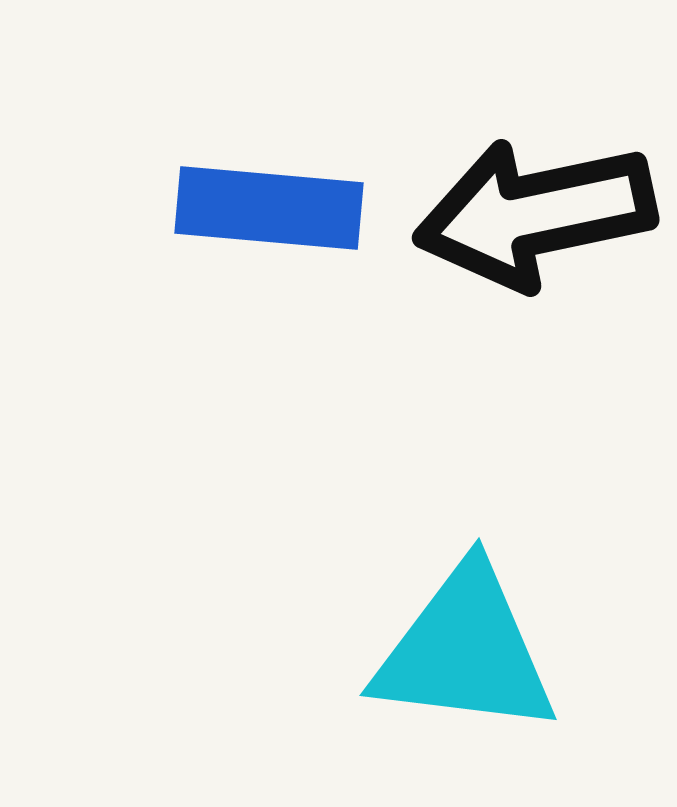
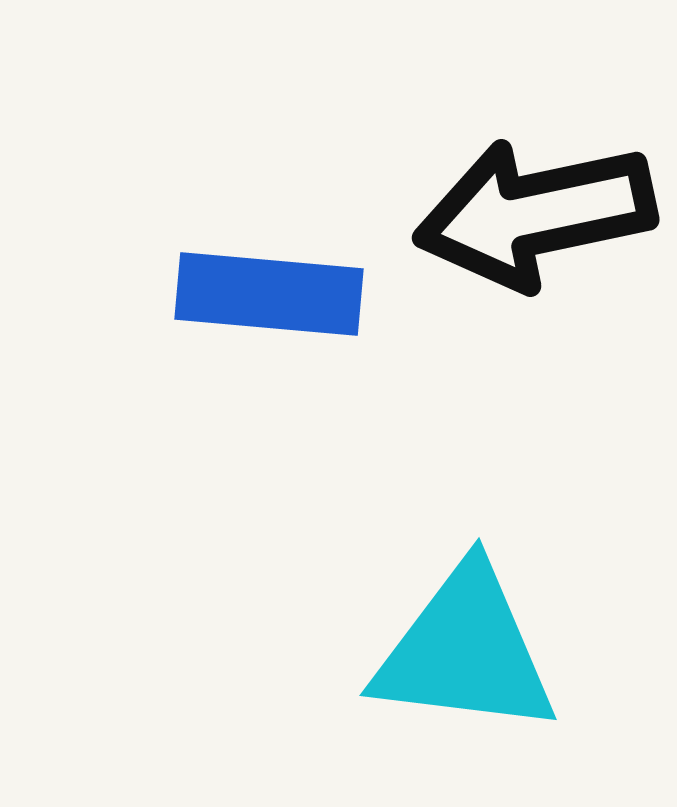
blue rectangle: moved 86 px down
